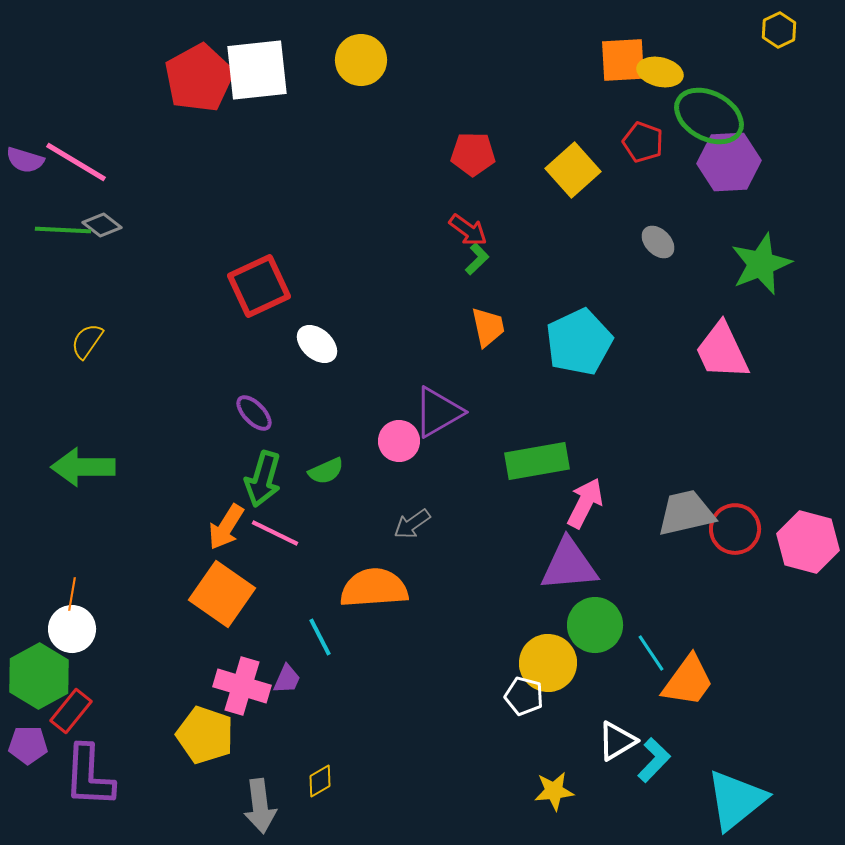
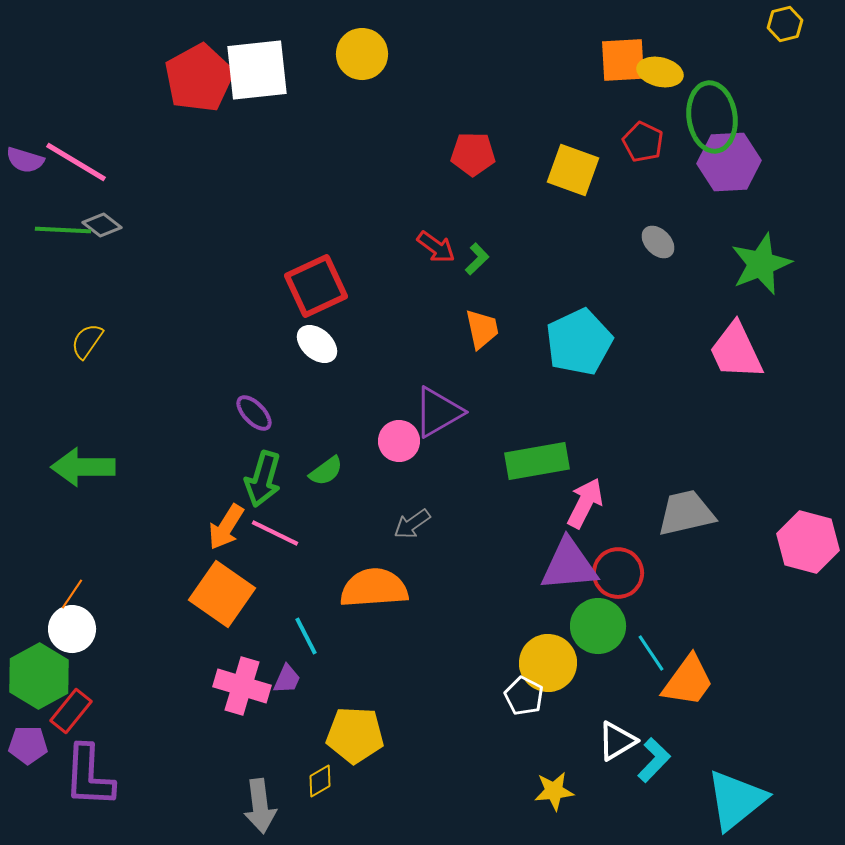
yellow hexagon at (779, 30): moved 6 px right, 6 px up; rotated 12 degrees clockwise
yellow circle at (361, 60): moved 1 px right, 6 px up
green ellipse at (709, 116): moved 3 px right, 1 px down; rotated 54 degrees clockwise
red pentagon at (643, 142): rotated 6 degrees clockwise
yellow square at (573, 170): rotated 28 degrees counterclockwise
red arrow at (468, 230): moved 32 px left, 17 px down
red square at (259, 286): moved 57 px right
orange trapezoid at (488, 327): moved 6 px left, 2 px down
pink trapezoid at (722, 351): moved 14 px right
green semicircle at (326, 471): rotated 12 degrees counterclockwise
red circle at (735, 529): moved 117 px left, 44 px down
orange line at (72, 594): rotated 24 degrees clockwise
green circle at (595, 625): moved 3 px right, 1 px down
cyan line at (320, 637): moved 14 px left, 1 px up
white pentagon at (524, 696): rotated 12 degrees clockwise
yellow pentagon at (205, 735): moved 150 px right; rotated 16 degrees counterclockwise
